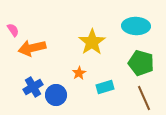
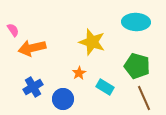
cyan ellipse: moved 4 px up
yellow star: rotated 20 degrees counterclockwise
green pentagon: moved 4 px left, 3 px down
cyan rectangle: rotated 48 degrees clockwise
blue circle: moved 7 px right, 4 px down
